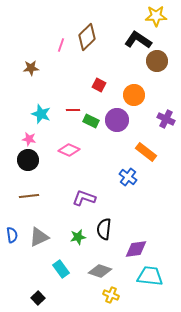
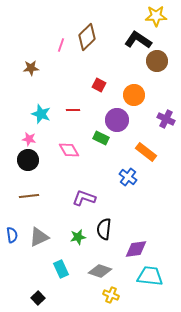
green rectangle: moved 10 px right, 17 px down
pink diamond: rotated 35 degrees clockwise
cyan rectangle: rotated 12 degrees clockwise
